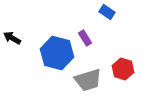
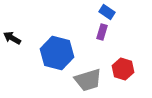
purple rectangle: moved 17 px right, 6 px up; rotated 49 degrees clockwise
